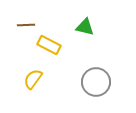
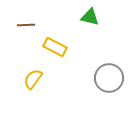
green triangle: moved 5 px right, 10 px up
yellow rectangle: moved 6 px right, 2 px down
gray circle: moved 13 px right, 4 px up
